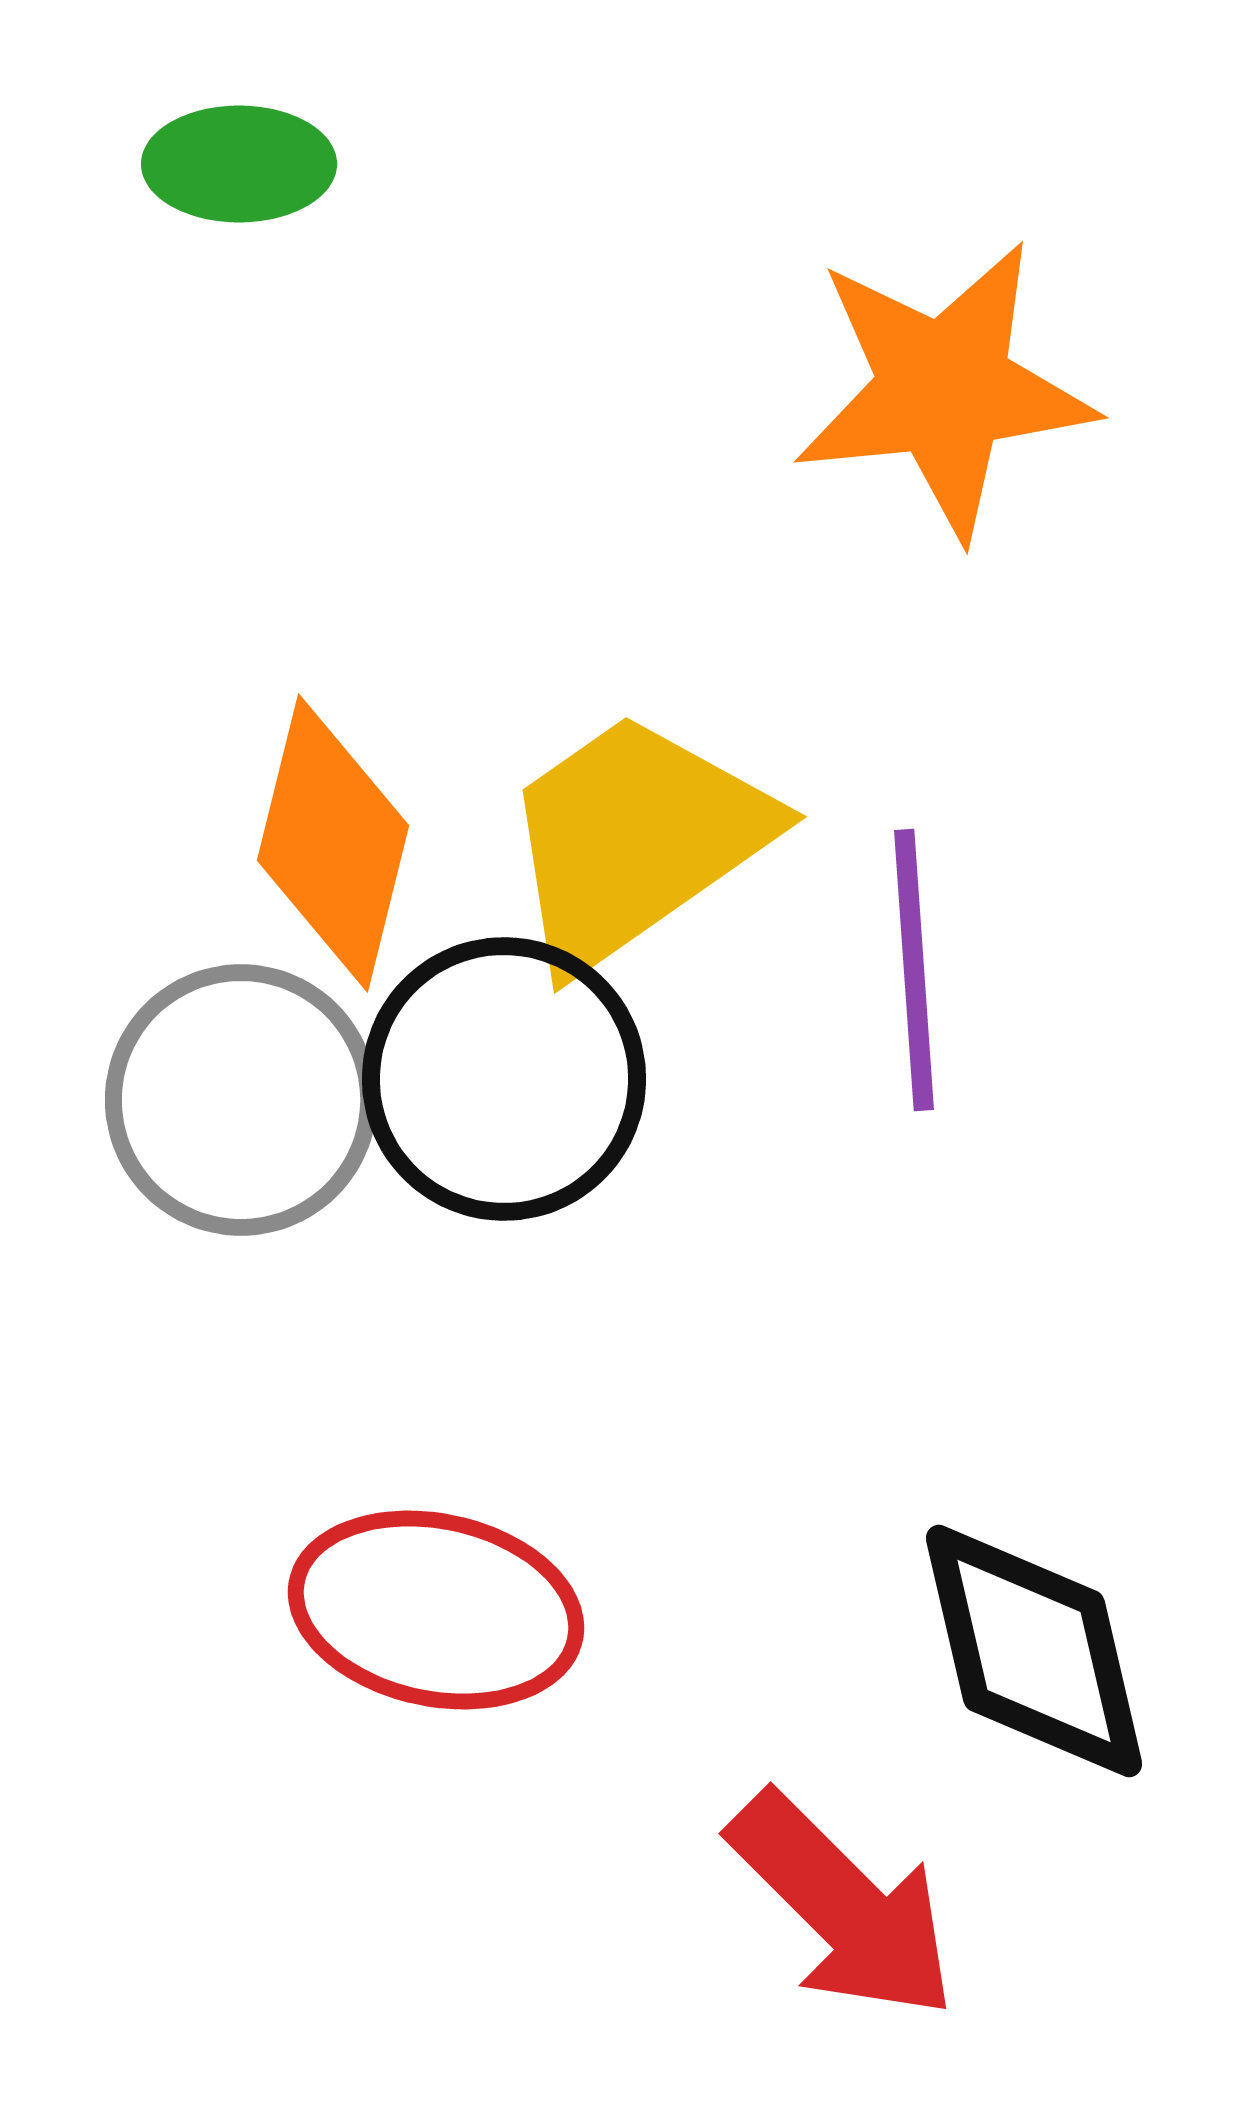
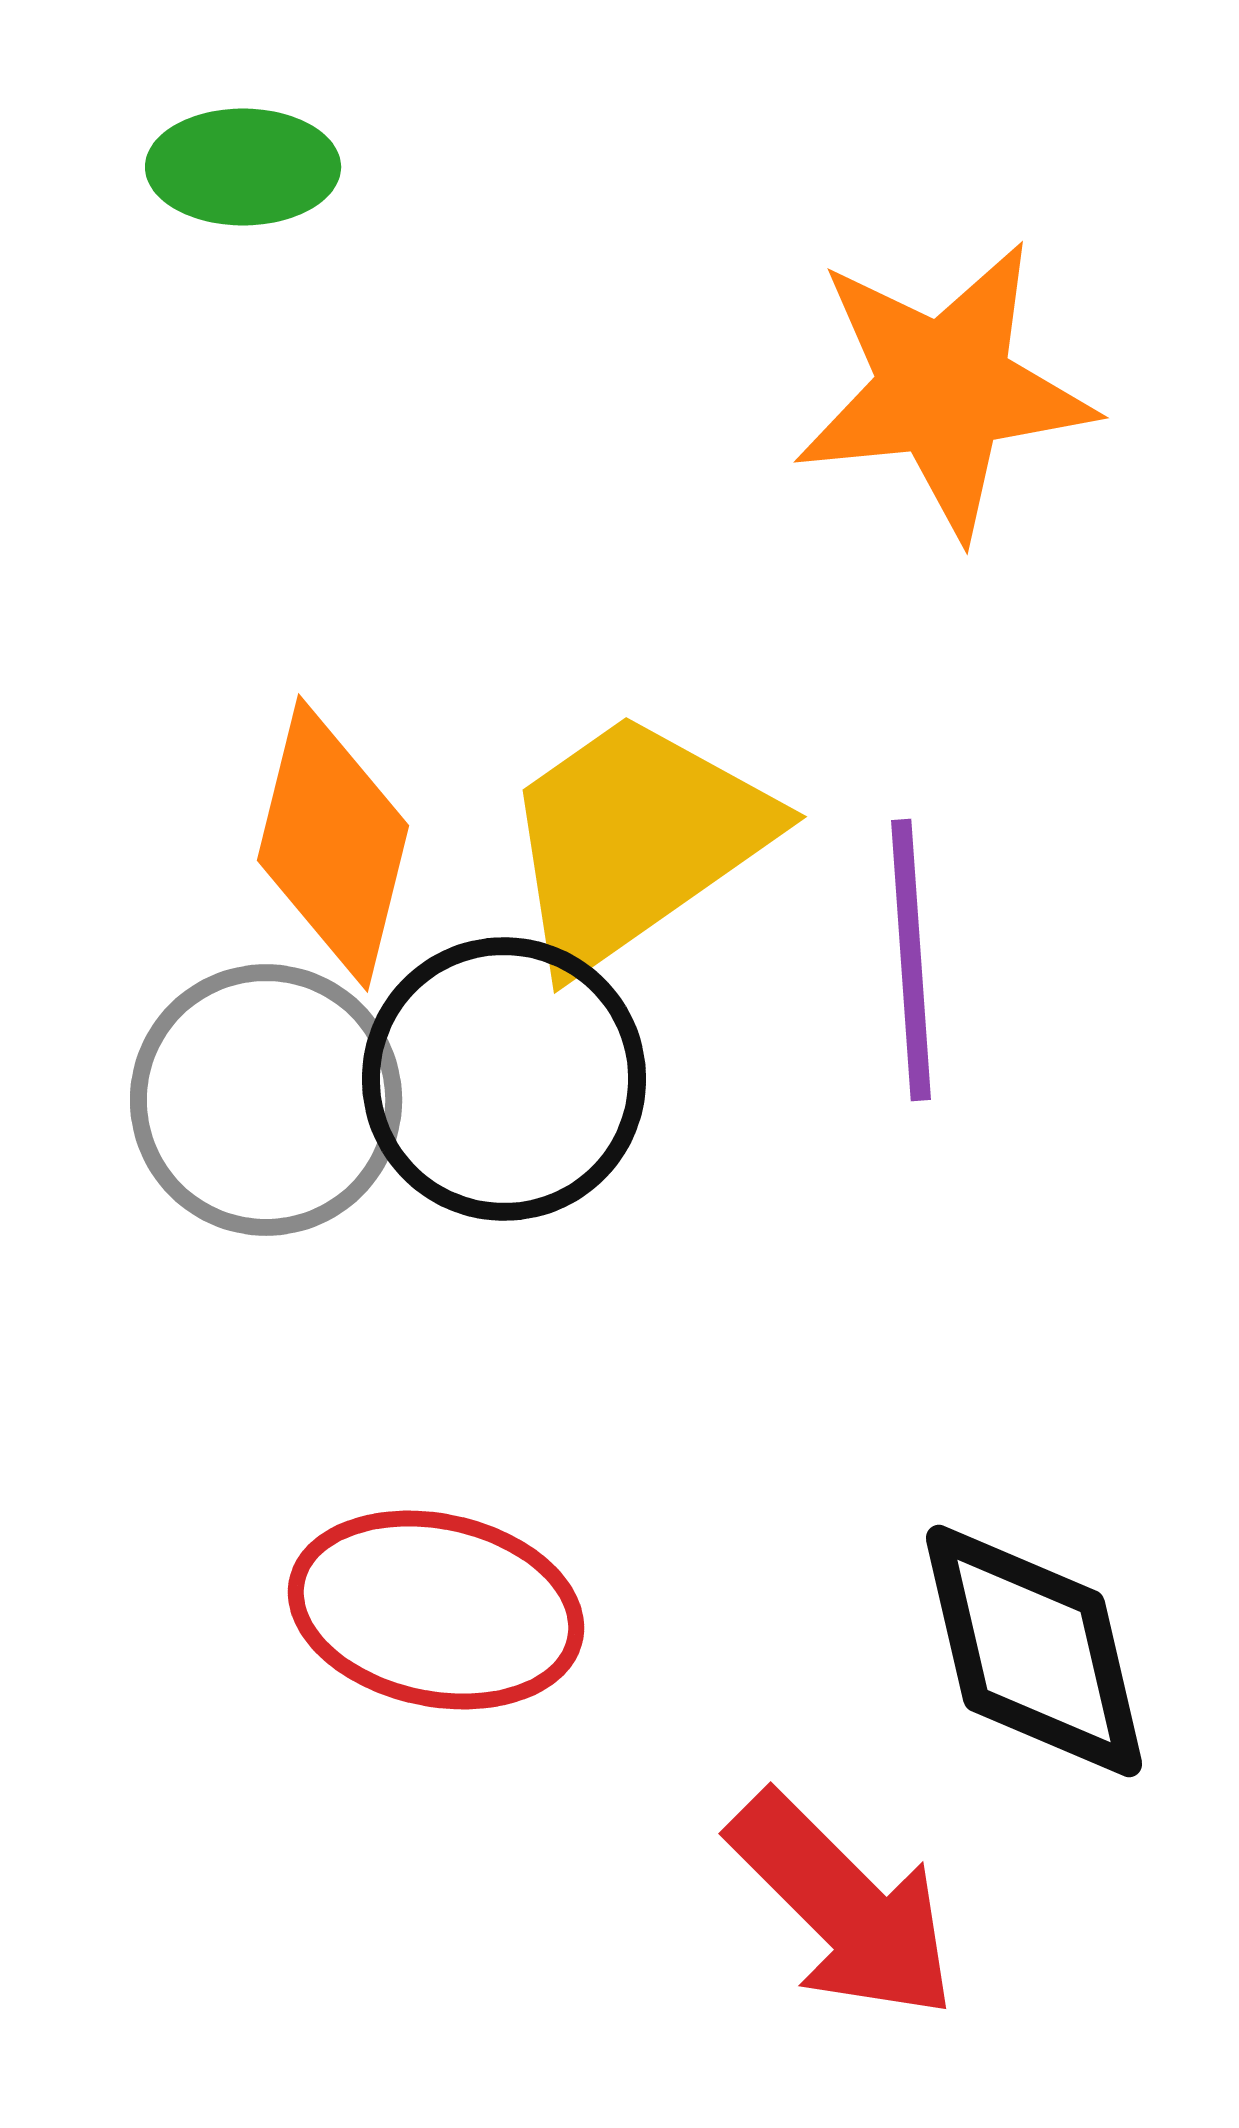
green ellipse: moved 4 px right, 3 px down
purple line: moved 3 px left, 10 px up
gray circle: moved 25 px right
